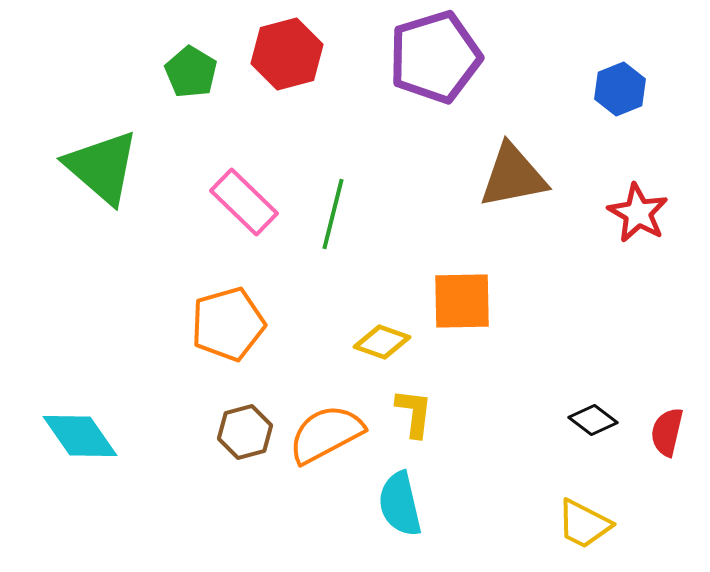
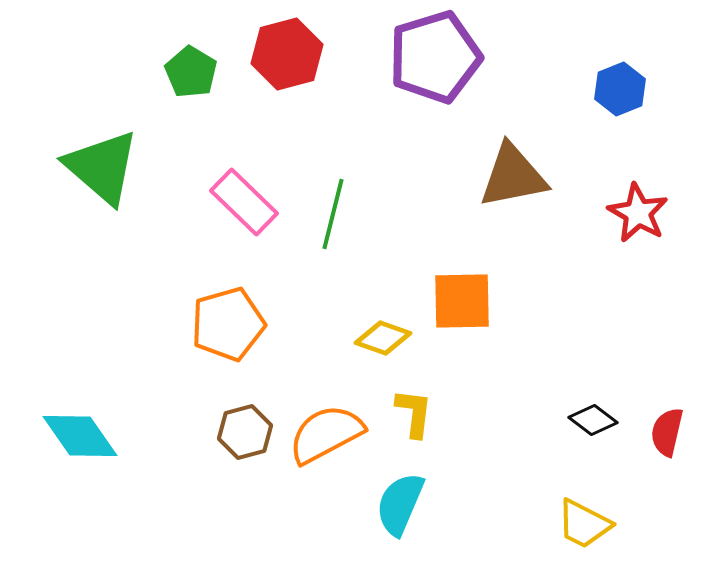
yellow diamond: moved 1 px right, 4 px up
cyan semicircle: rotated 36 degrees clockwise
